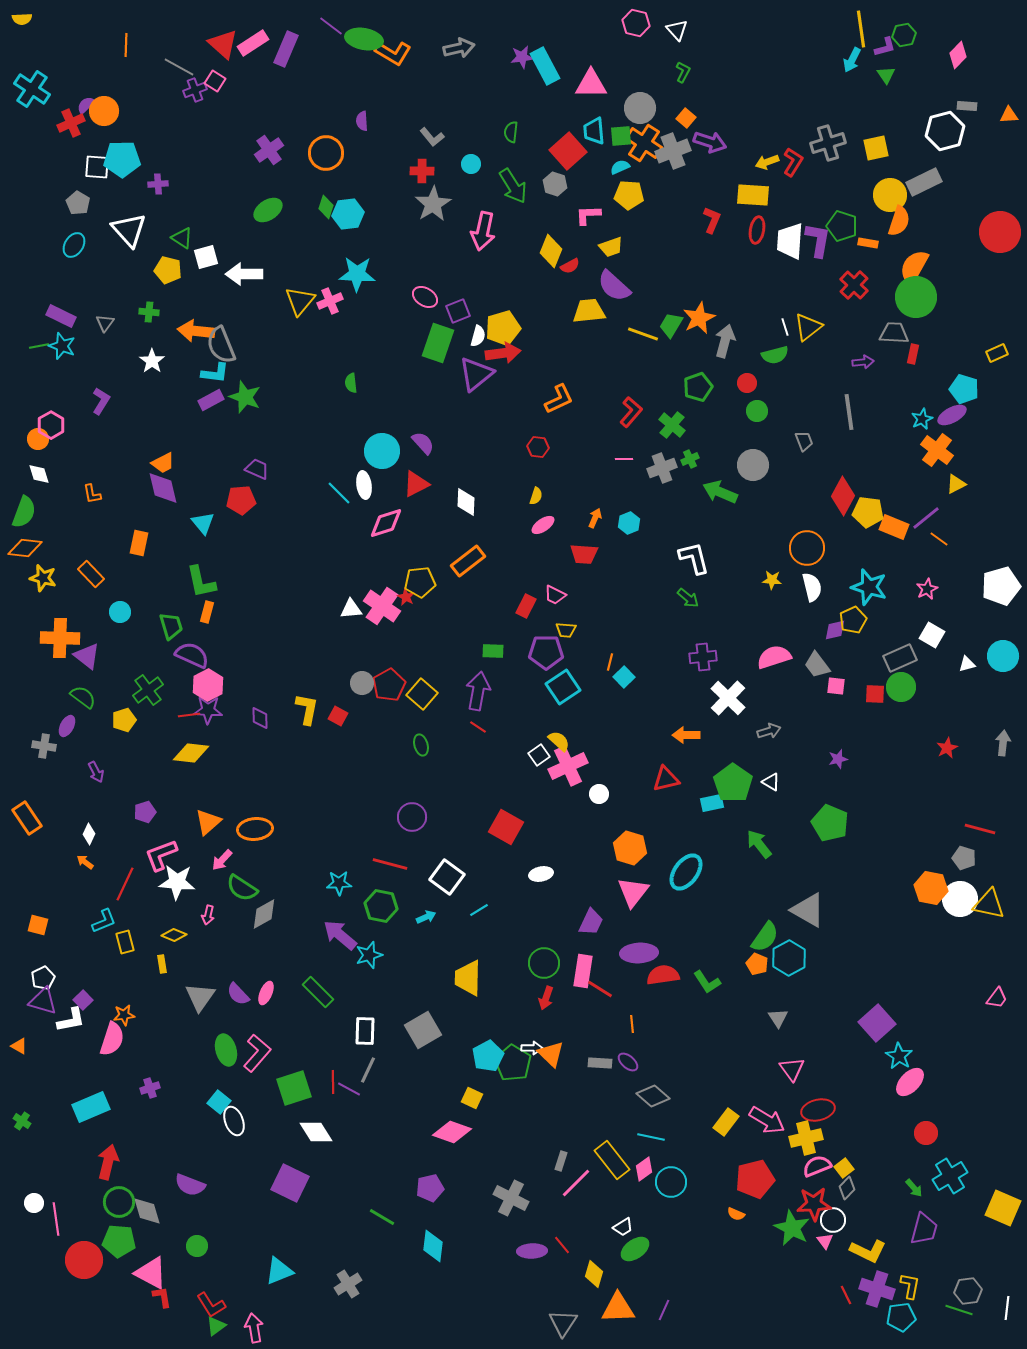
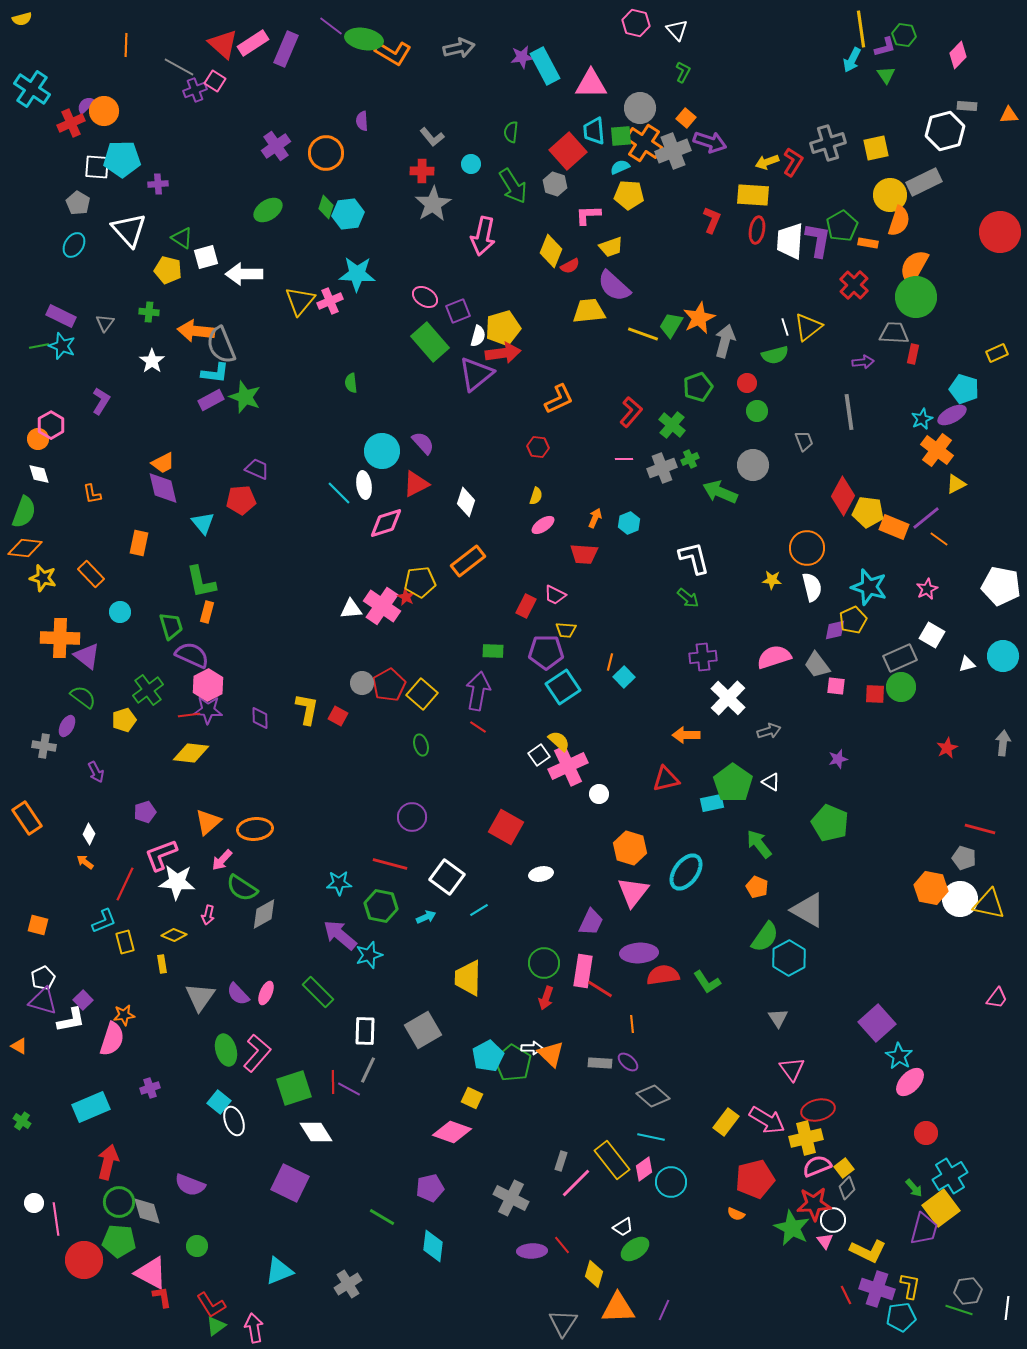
yellow semicircle at (22, 19): rotated 12 degrees counterclockwise
green hexagon at (904, 35): rotated 20 degrees clockwise
purple cross at (269, 150): moved 7 px right, 4 px up
green pentagon at (842, 226): rotated 24 degrees clockwise
pink arrow at (483, 231): moved 5 px down
green rectangle at (438, 343): moved 8 px left, 1 px up; rotated 60 degrees counterclockwise
white diamond at (466, 502): rotated 16 degrees clockwise
white pentagon at (1001, 586): rotated 27 degrees clockwise
orange pentagon at (757, 964): moved 77 px up
yellow square at (1003, 1208): moved 62 px left; rotated 30 degrees clockwise
